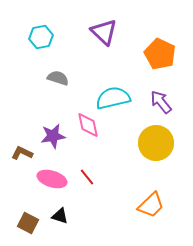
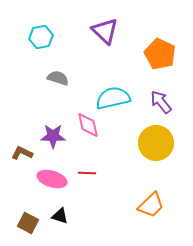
purple triangle: moved 1 px right, 1 px up
purple star: rotated 10 degrees clockwise
red line: moved 4 px up; rotated 48 degrees counterclockwise
